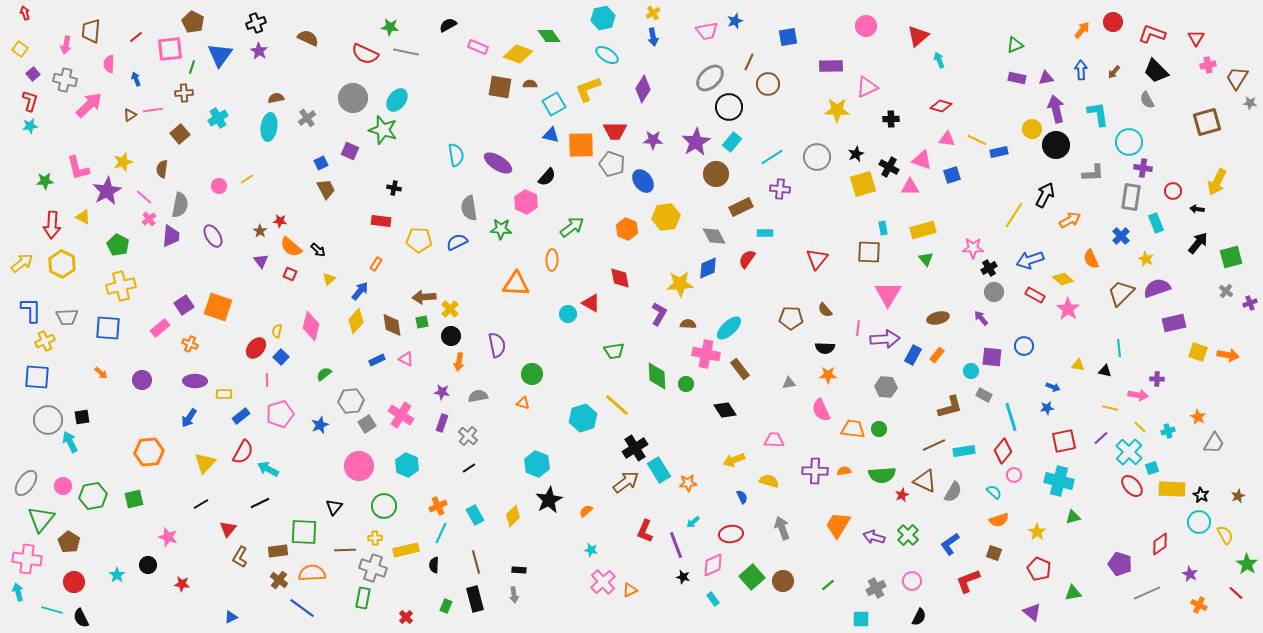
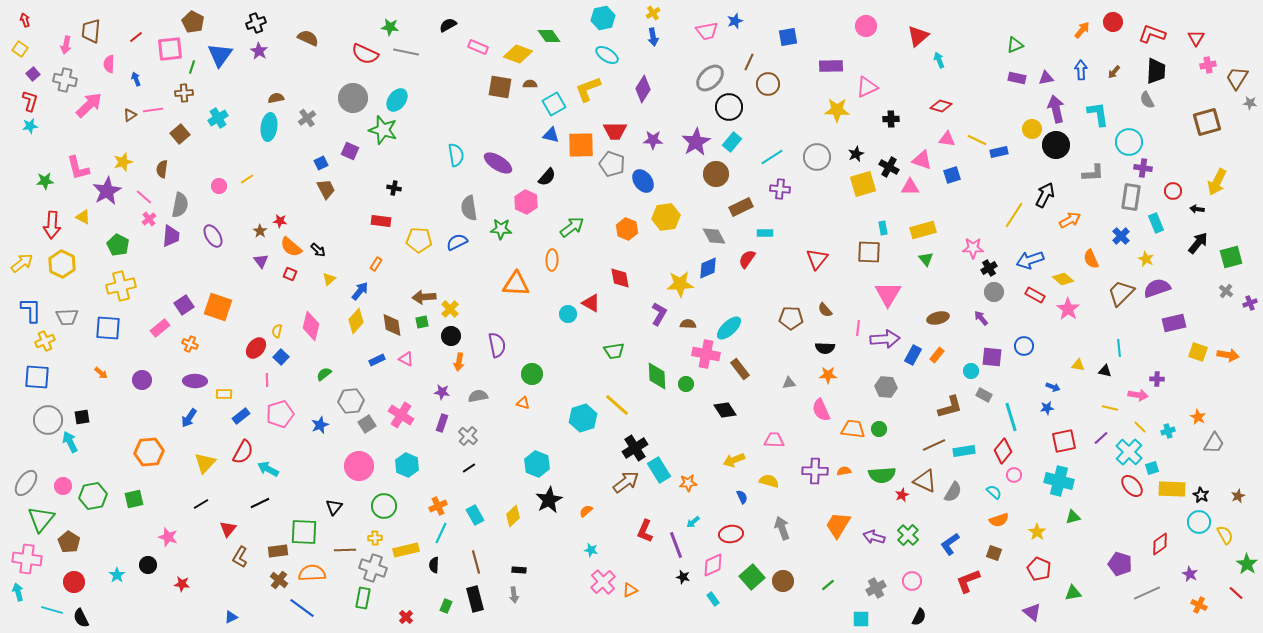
red arrow at (25, 13): moved 7 px down
black trapezoid at (1156, 71): rotated 132 degrees counterclockwise
